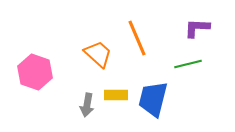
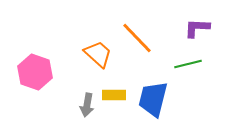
orange line: rotated 21 degrees counterclockwise
yellow rectangle: moved 2 px left
